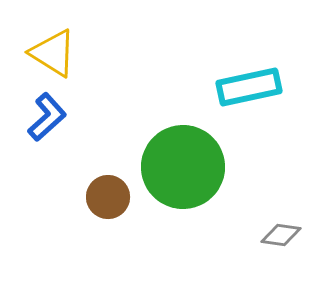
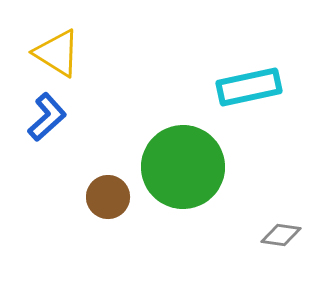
yellow triangle: moved 4 px right
